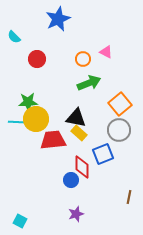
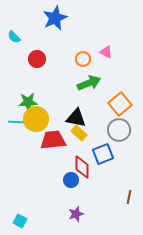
blue star: moved 3 px left, 1 px up
